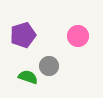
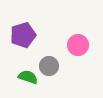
pink circle: moved 9 px down
